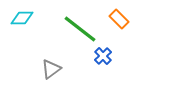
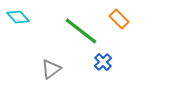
cyan diamond: moved 4 px left, 1 px up; rotated 50 degrees clockwise
green line: moved 1 px right, 2 px down
blue cross: moved 6 px down
